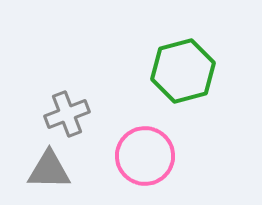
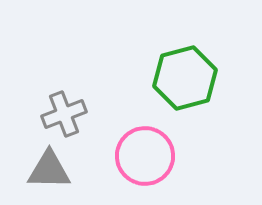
green hexagon: moved 2 px right, 7 px down
gray cross: moved 3 px left
